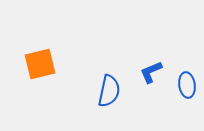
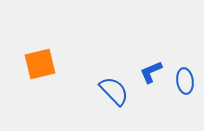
blue ellipse: moved 2 px left, 4 px up
blue semicircle: moved 5 px right; rotated 56 degrees counterclockwise
